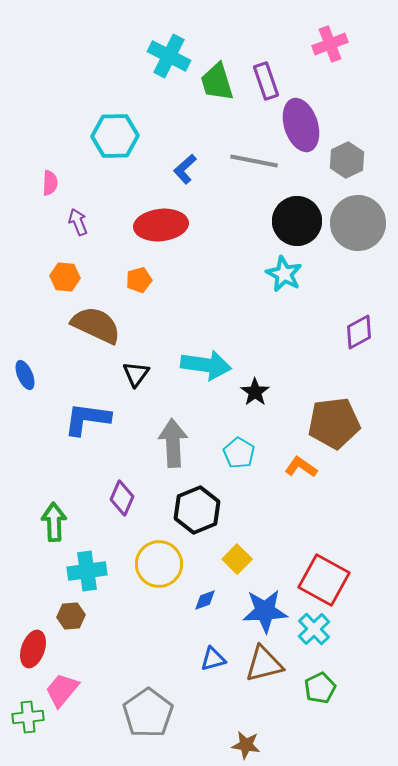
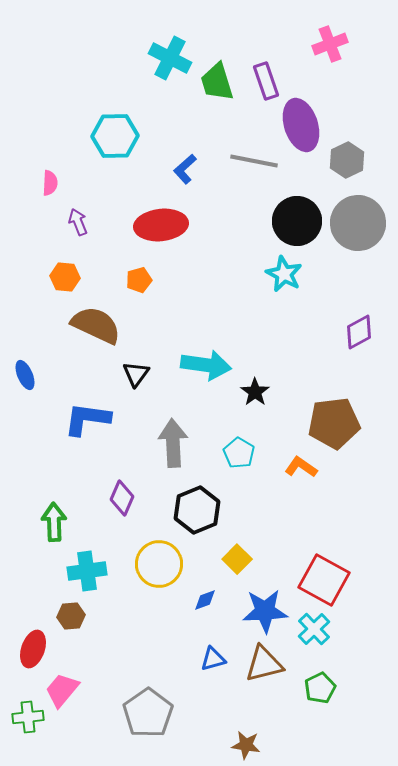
cyan cross at (169, 56): moved 1 px right, 2 px down
